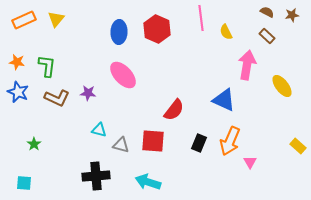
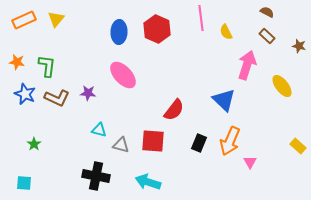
brown star: moved 7 px right, 31 px down; rotated 24 degrees clockwise
pink arrow: rotated 8 degrees clockwise
blue star: moved 7 px right, 2 px down
blue triangle: rotated 20 degrees clockwise
black cross: rotated 16 degrees clockwise
